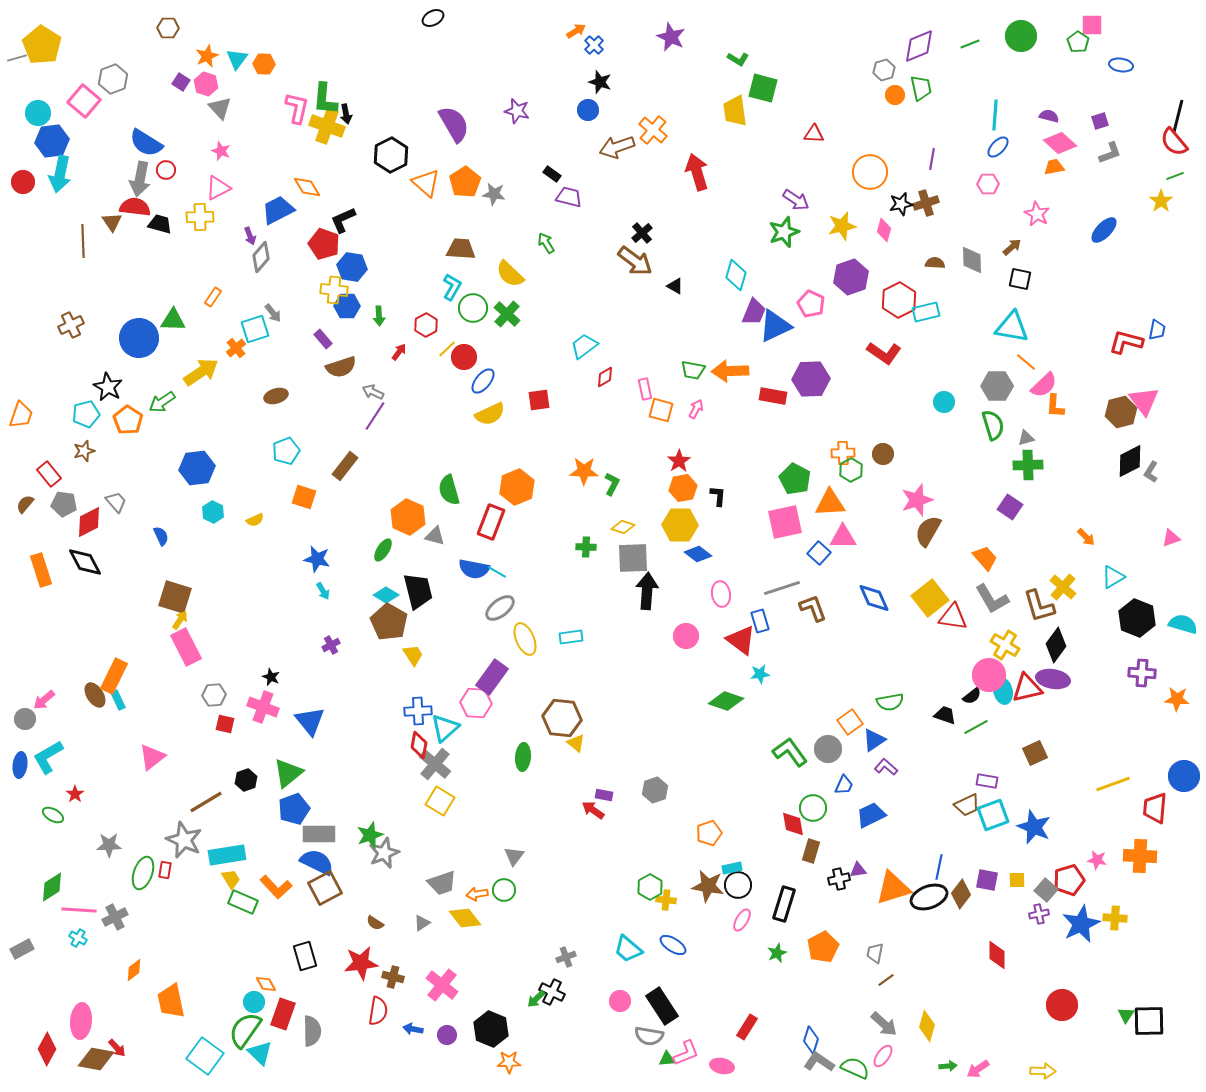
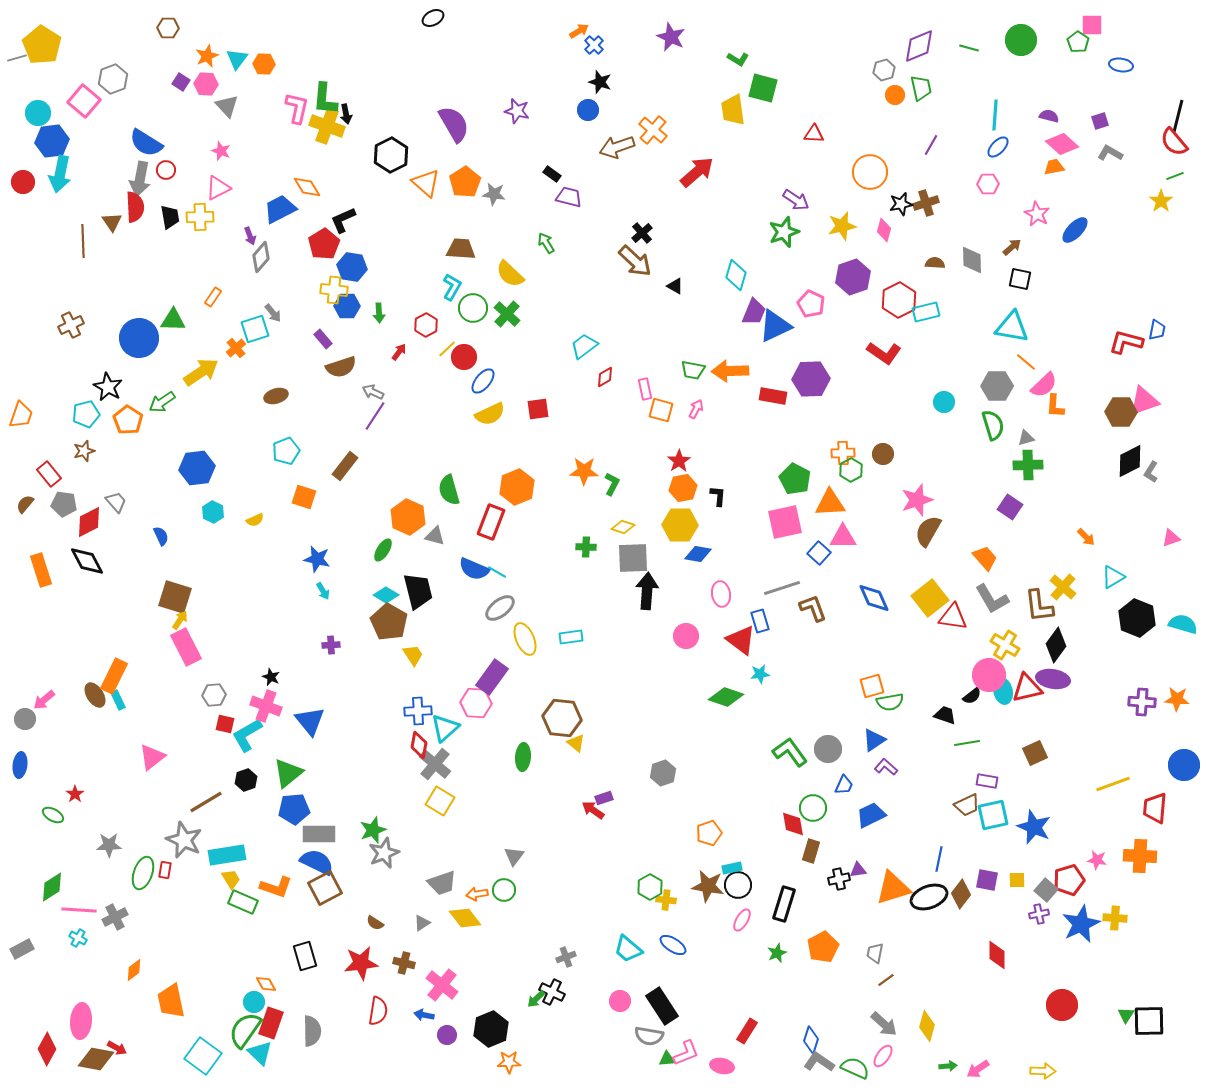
orange arrow at (576, 31): moved 3 px right
green circle at (1021, 36): moved 4 px down
green line at (970, 44): moved 1 px left, 4 px down; rotated 36 degrees clockwise
pink hexagon at (206, 84): rotated 15 degrees counterclockwise
gray triangle at (220, 108): moved 7 px right, 2 px up
yellow trapezoid at (735, 111): moved 2 px left, 1 px up
pink diamond at (1060, 143): moved 2 px right, 1 px down
gray L-shape at (1110, 153): rotated 130 degrees counterclockwise
purple line at (932, 159): moved 1 px left, 14 px up; rotated 20 degrees clockwise
red arrow at (697, 172): rotated 66 degrees clockwise
red semicircle at (135, 207): rotated 80 degrees clockwise
blue trapezoid at (278, 210): moved 2 px right, 1 px up
black trapezoid at (160, 224): moved 10 px right, 7 px up; rotated 65 degrees clockwise
blue ellipse at (1104, 230): moved 29 px left
red pentagon at (324, 244): rotated 20 degrees clockwise
brown arrow at (635, 261): rotated 6 degrees clockwise
purple hexagon at (851, 277): moved 2 px right
green arrow at (379, 316): moved 3 px up
red square at (539, 400): moved 1 px left, 9 px down
pink triangle at (1144, 401): rotated 48 degrees clockwise
brown hexagon at (1121, 412): rotated 16 degrees clockwise
blue diamond at (698, 554): rotated 28 degrees counterclockwise
black diamond at (85, 562): moved 2 px right, 1 px up
blue semicircle at (474, 569): rotated 12 degrees clockwise
brown L-shape at (1039, 606): rotated 9 degrees clockwise
purple cross at (331, 645): rotated 24 degrees clockwise
purple cross at (1142, 673): moved 29 px down
green diamond at (726, 701): moved 4 px up
pink cross at (263, 707): moved 3 px right, 1 px up
orange square at (850, 722): moved 22 px right, 36 px up; rotated 20 degrees clockwise
green line at (976, 727): moved 9 px left, 16 px down; rotated 20 degrees clockwise
cyan L-shape at (48, 757): moved 199 px right, 22 px up
blue circle at (1184, 776): moved 11 px up
gray hexagon at (655, 790): moved 8 px right, 17 px up
purple rectangle at (604, 795): moved 3 px down; rotated 30 degrees counterclockwise
blue pentagon at (294, 809): rotated 16 degrees clockwise
cyan square at (993, 815): rotated 8 degrees clockwise
green star at (370, 835): moved 3 px right, 5 px up
blue line at (939, 867): moved 8 px up
orange L-shape at (276, 887): rotated 28 degrees counterclockwise
brown cross at (393, 977): moved 11 px right, 14 px up
red rectangle at (283, 1014): moved 12 px left, 9 px down
red rectangle at (747, 1027): moved 4 px down
blue arrow at (413, 1029): moved 11 px right, 14 px up
black hexagon at (491, 1029): rotated 16 degrees clockwise
red arrow at (117, 1048): rotated 18 degrees counterclockwise
cyan square at (205, 1056): moved 2 px left
